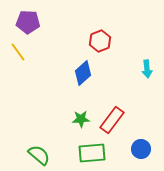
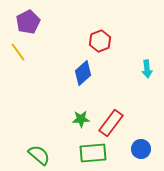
purple pentagon: rotated 30 degrees counterclockwise
red rectangle: moved 1 px left, 3 px down
green rectangle: moved 1 px right
